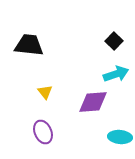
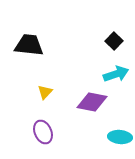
yellow triangle: rotated 21 degrees clockwise
purple diamond: moved 1 px left; rotated 16 degrees clockwise
